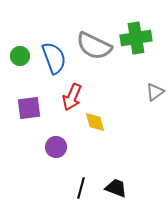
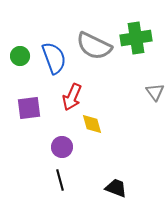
gray triangle: rotated 30 degrees counterclockwise
yellow diamond: moved 3 px left, 2 px down
purple circle: moved 6 px right
black line: moved 21 px left, 8 px up; rotated 30 degrees counterclockwise
